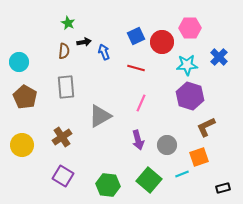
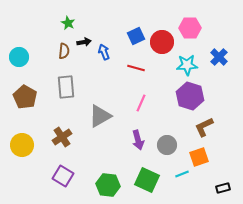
cyan circle: moved 5 px up
brown L-shape: moved 2 px left
green square: moved 2 px left; rotated 15 degrees counterclockwise
